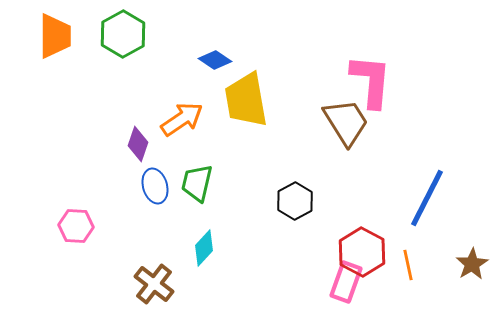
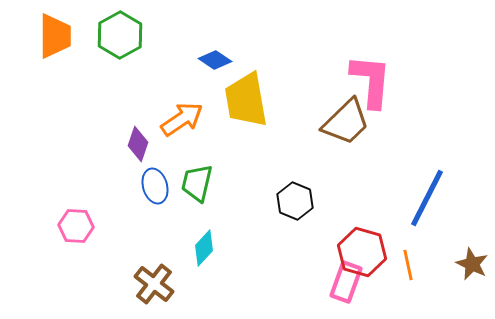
green hexagon: moved 3 px left, 1 px down
brown trapezoid: rotated 78 degrees clockwise
black hexagon: rotated 9 degrees counterclockwise
red hexagon: rotated 12 degrees counterclockwise
brown star: rotated 16 degrees counterclockwise
